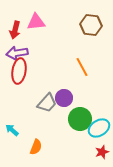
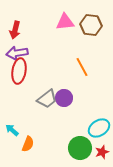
pink triangle: moved 29 px right
gray trapezoid: moved 4 px up; rotated 10 degrees clockwise
green circle: moved 29 px down
orange semicircle: moved 8 px left, 3 px up
